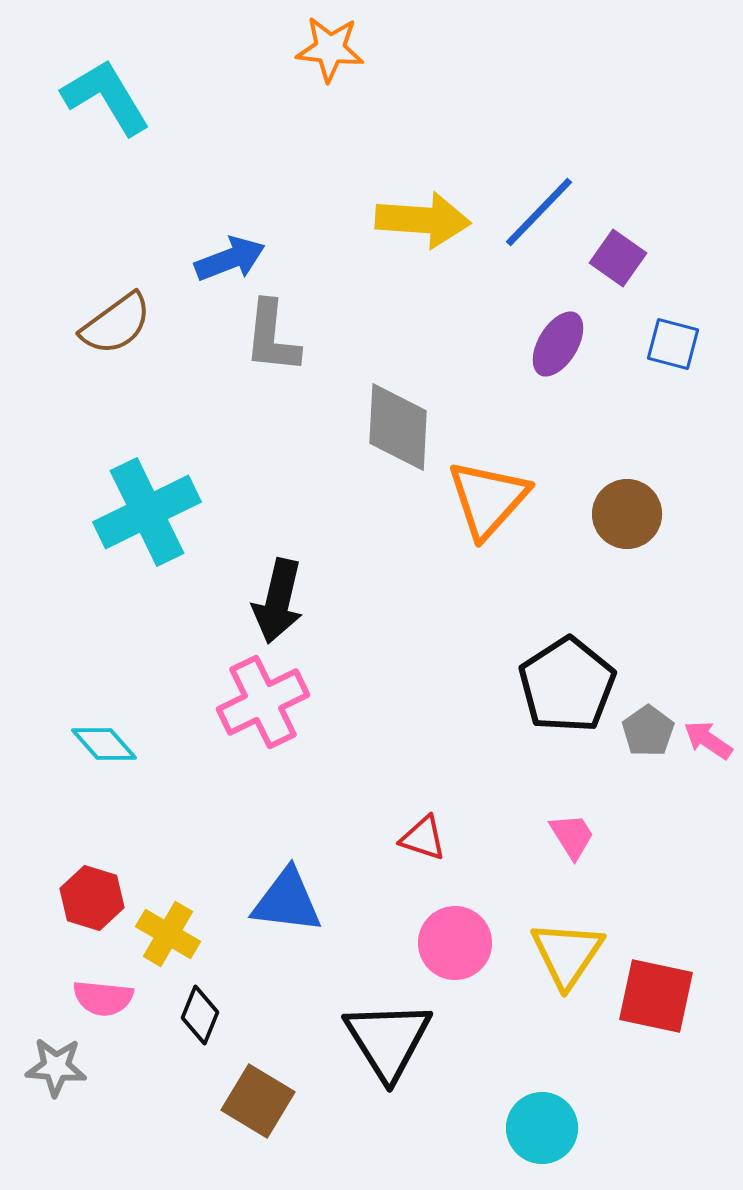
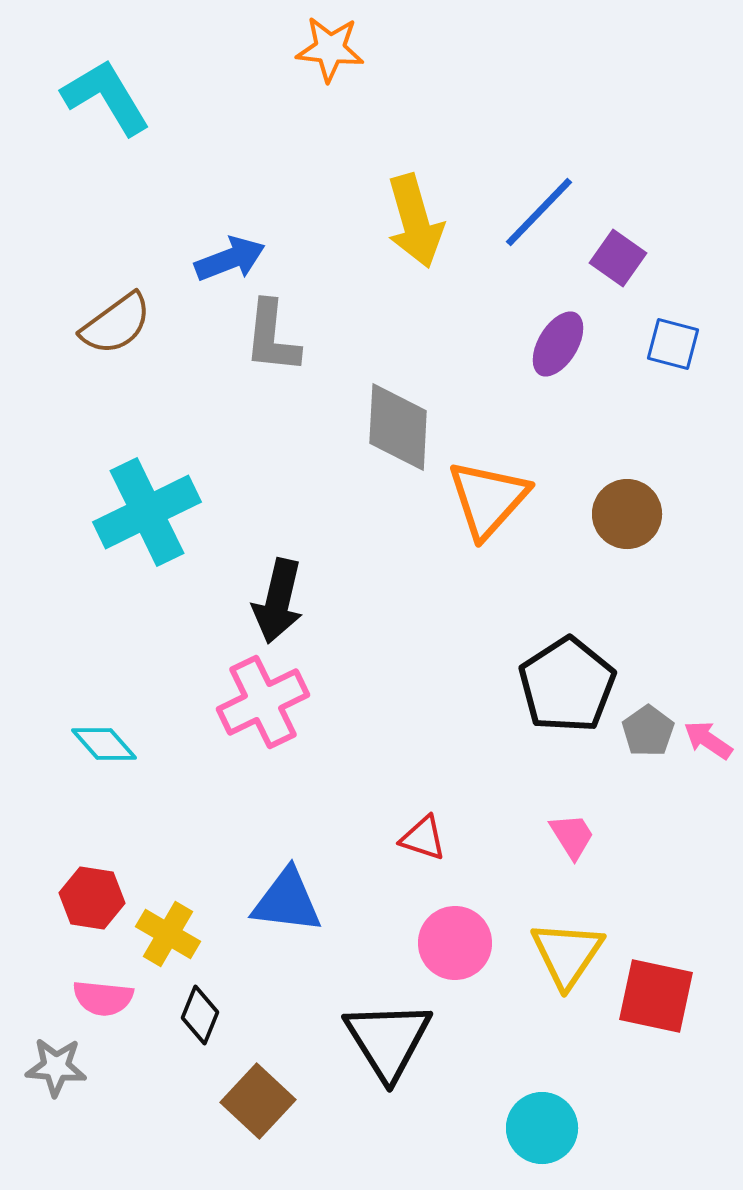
yellow arrow: moved 8 px left, 1 px down; rotated 70 degrees clockwise
red hexagon: rotated 8 degrees counterclockwise
brown square: rotated 12 degrees clockwise
